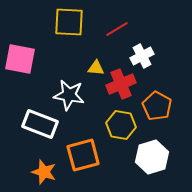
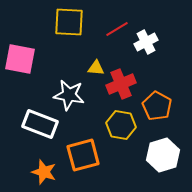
white cross: moved 4 px right, 14 px up
white hexagon: moved 11 px right, 2 px up
